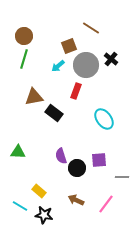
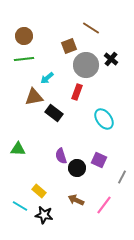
green line: rotated 66 degrees clockwise
cyan arrow: moved 11 px left, 12 px down
red rectangle: moved 1 px right, 1 px down
green triangle: moved 3 px up
purple square: rotated 28 degrees clockwise
gray line: rotated 64 degrees counterclockwise
pink line: moved 2 px left, 1 px down
